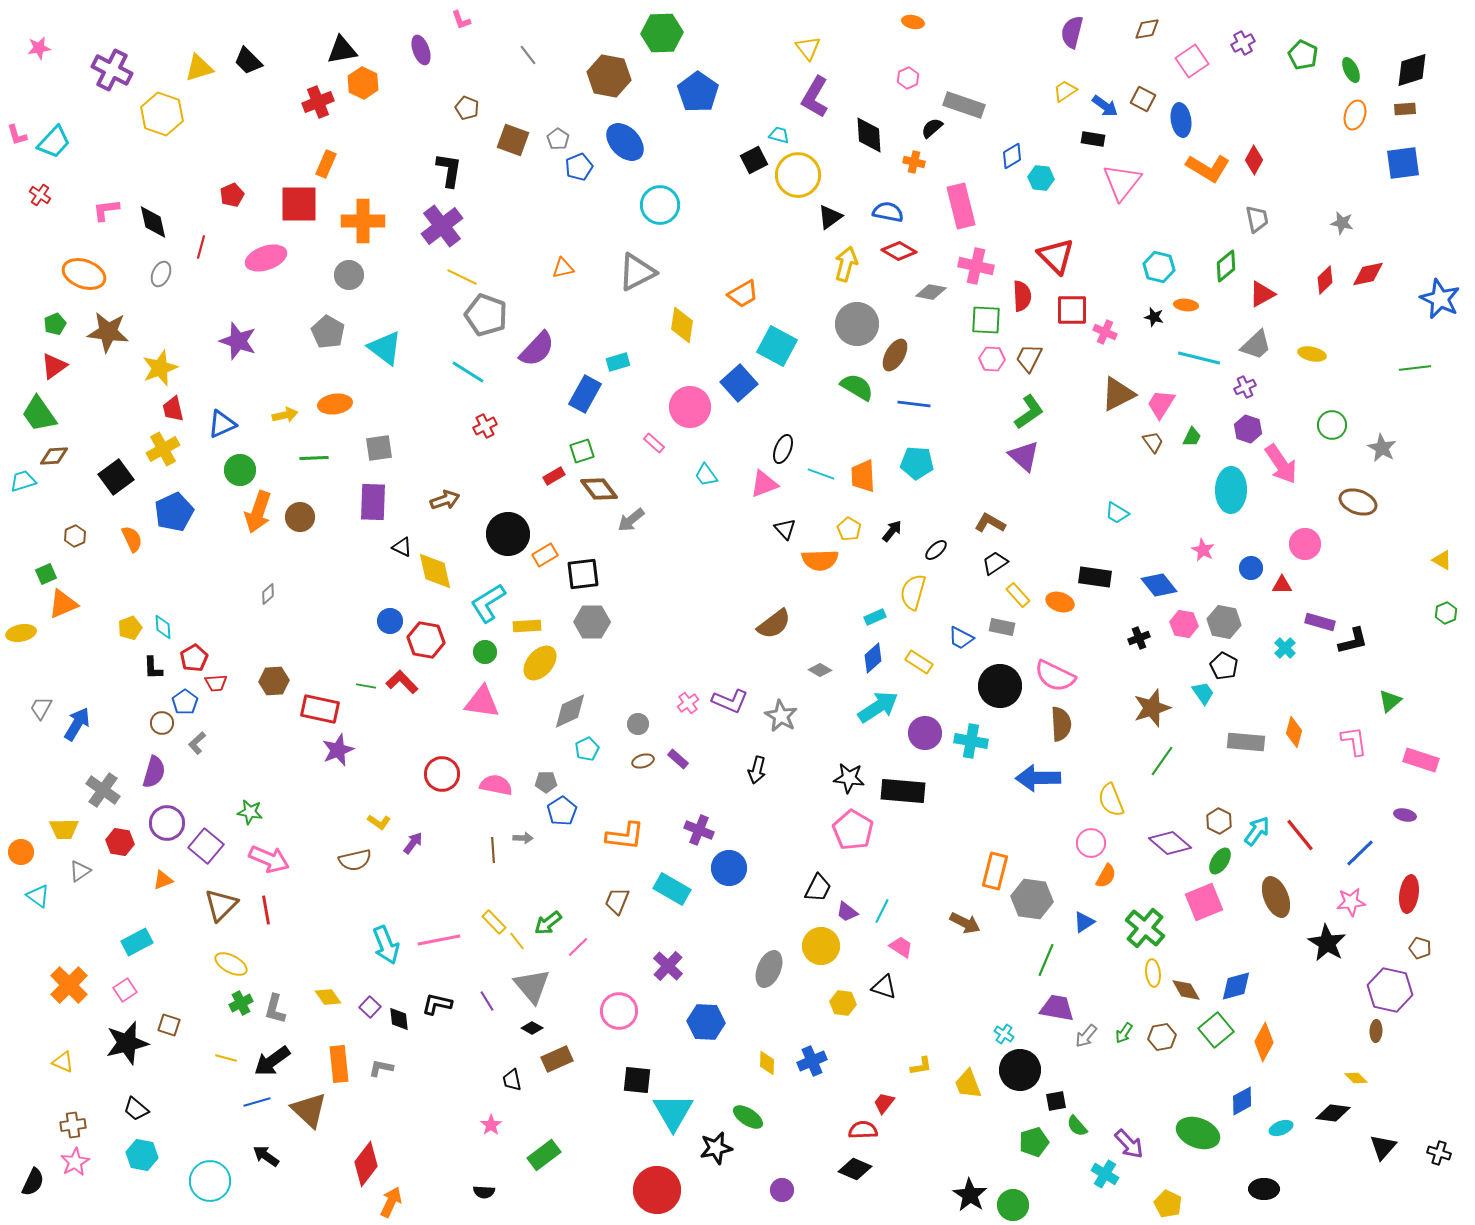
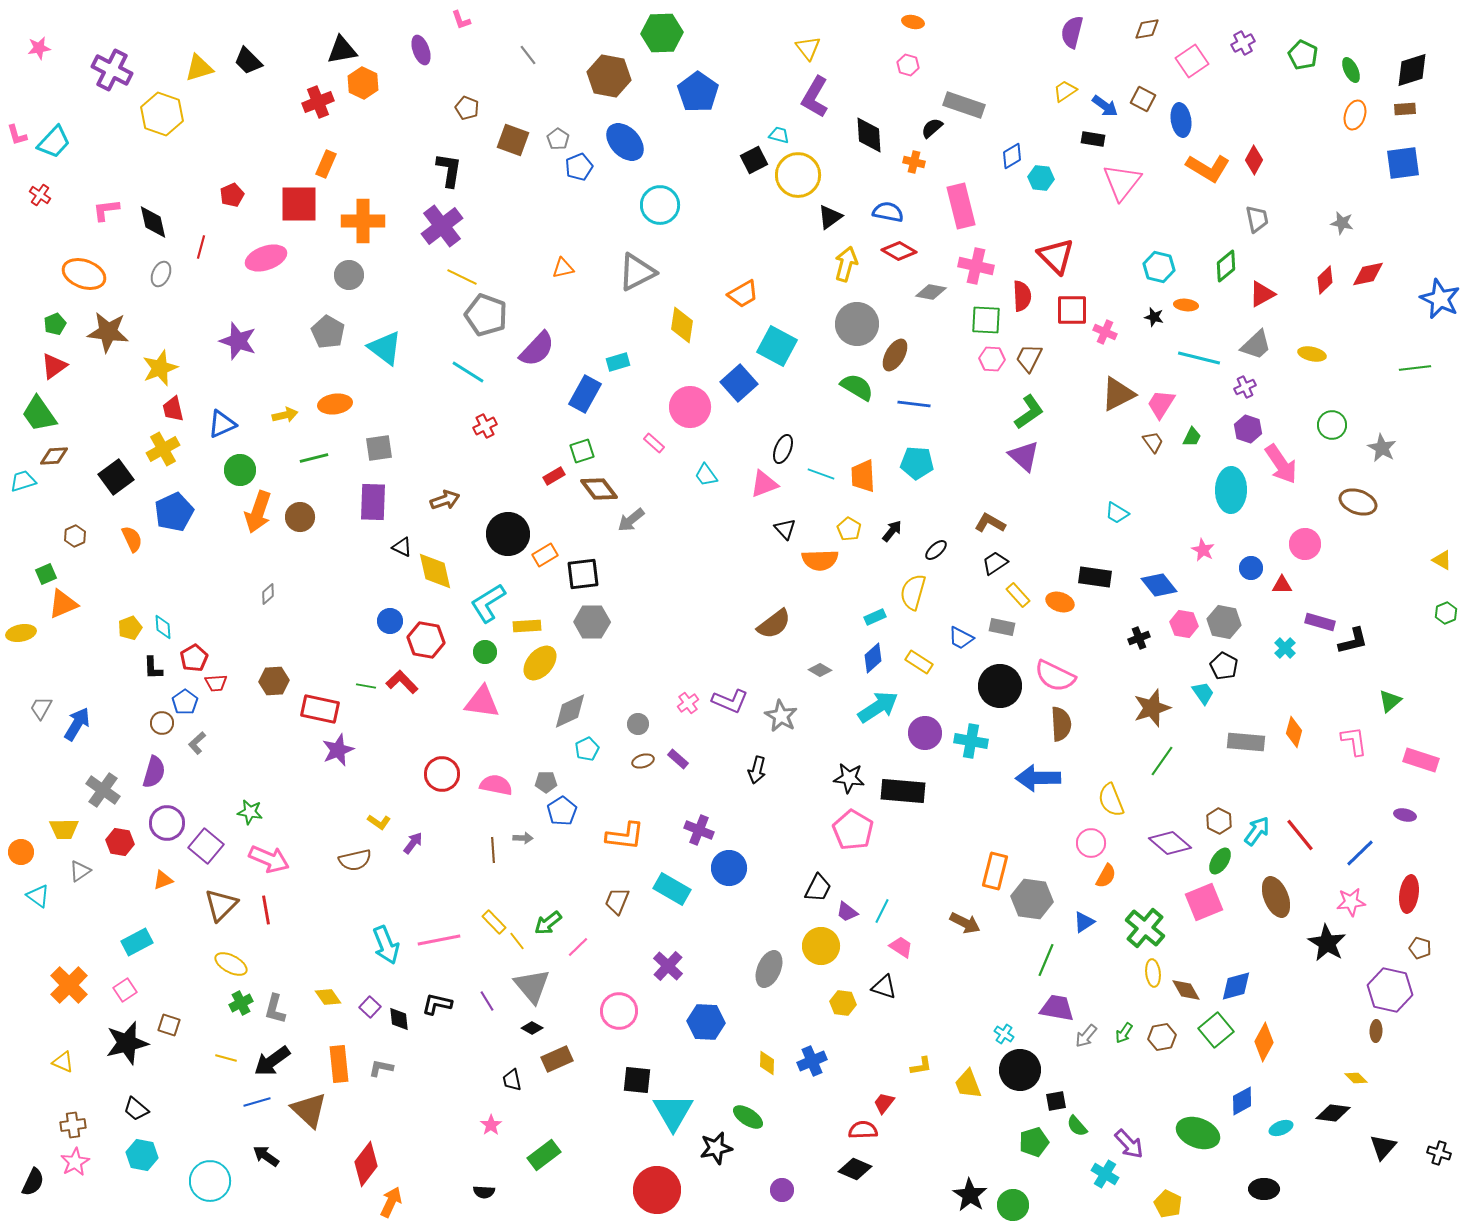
pink hexagon at (908, 78): moved 13 px up; rotated 20 degrees counterclockwise
green line at (314, 458): rotated 12 degrees counterclockwise
